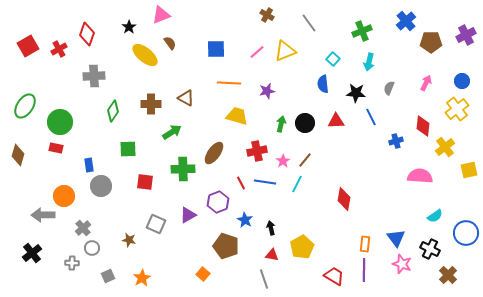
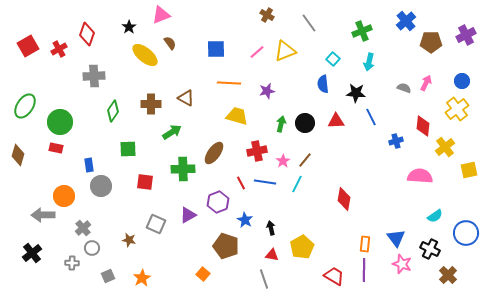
gray semicircle at (389, 88): moved 15 px right; rotated 88 degrees clockwise
